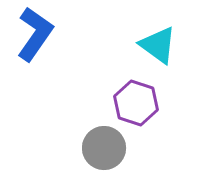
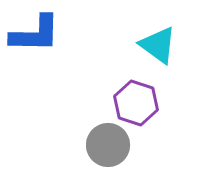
blue L-shape: rotated 56 degrees clockwise
gray circle: moved 4 px right, 3 px up
